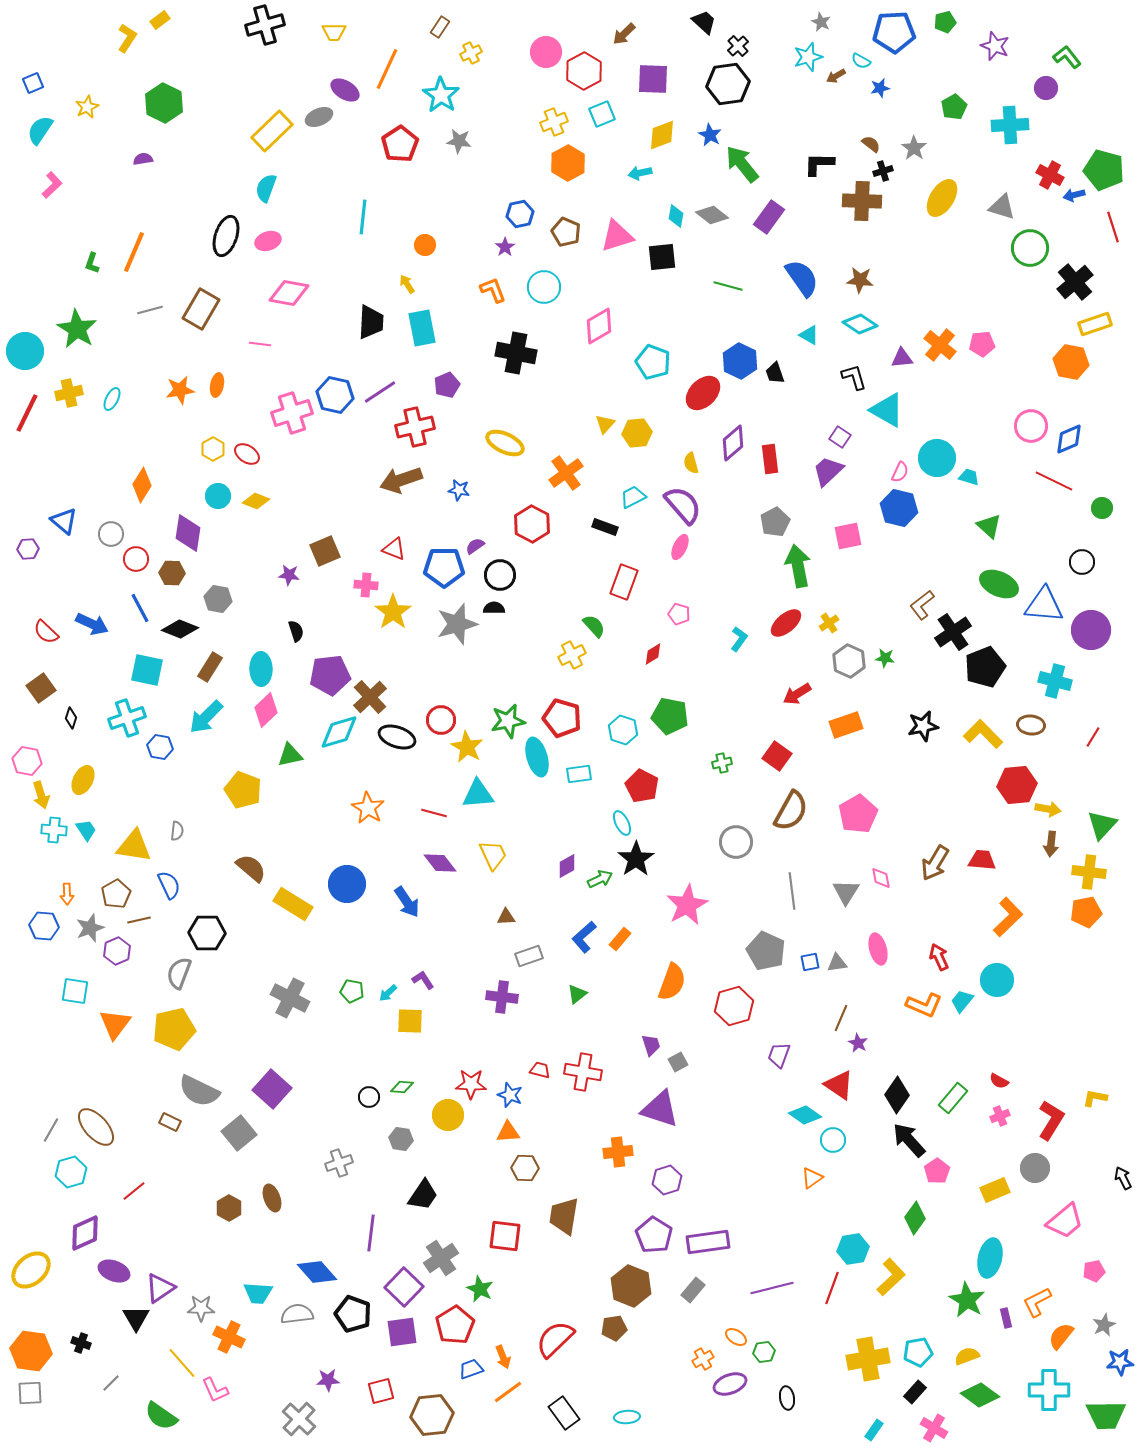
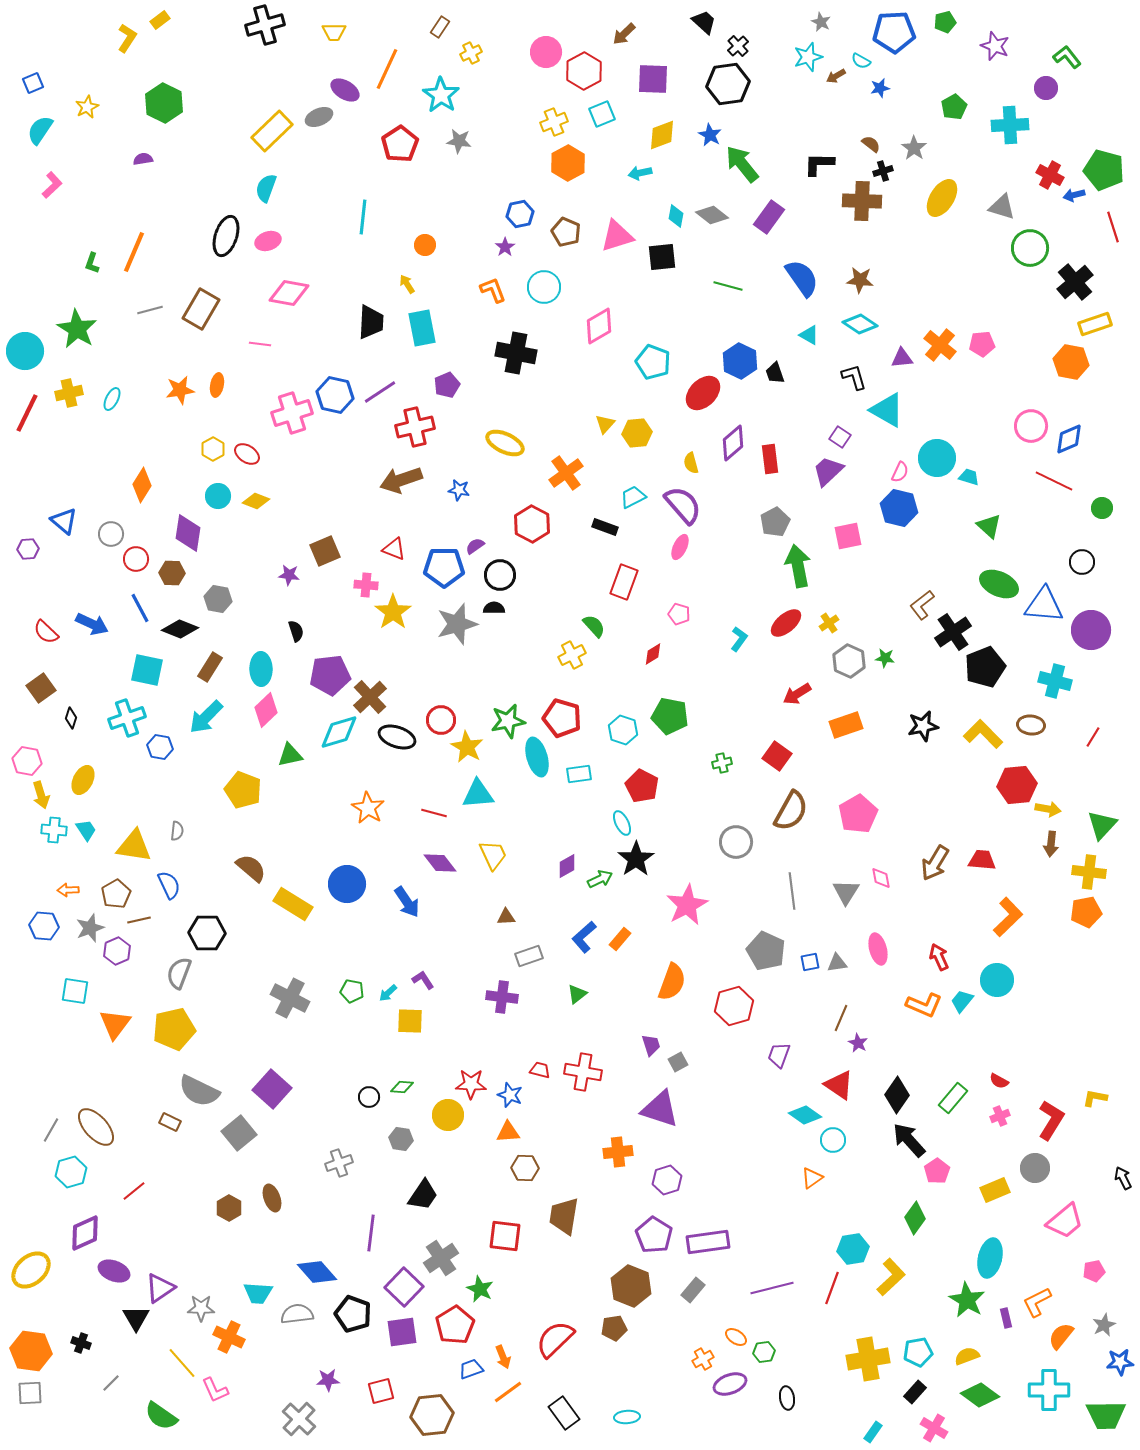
orange arrow at (67, 894): moved 1 px right, 4 px up; rotated 90 degrees clockwise
cyan rectangle at (874, 1430): moved 1 px left, 2 px down
